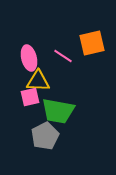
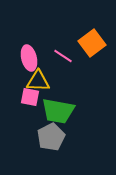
orange square: rotated 24 degrees counterclockwise
pink square: rotated 24 degrees clockwise
gray pentagon: moved 6 px right, 1 px down
